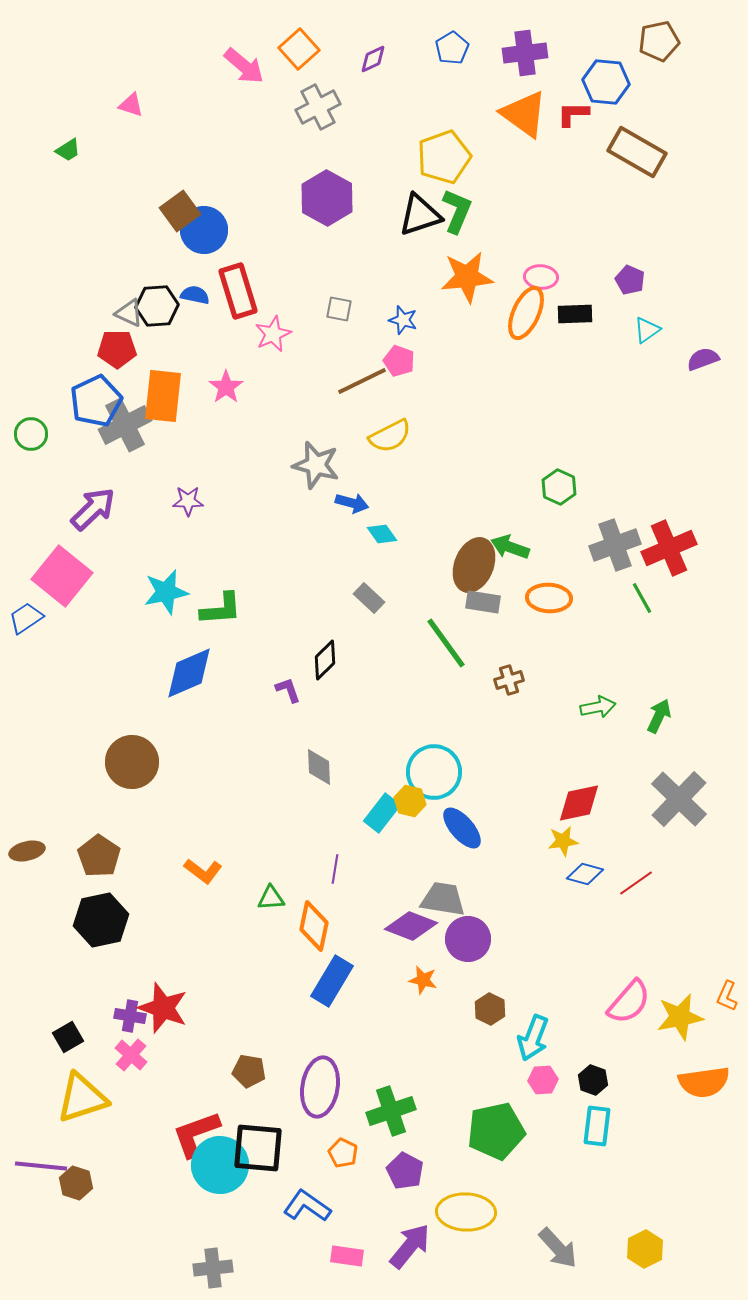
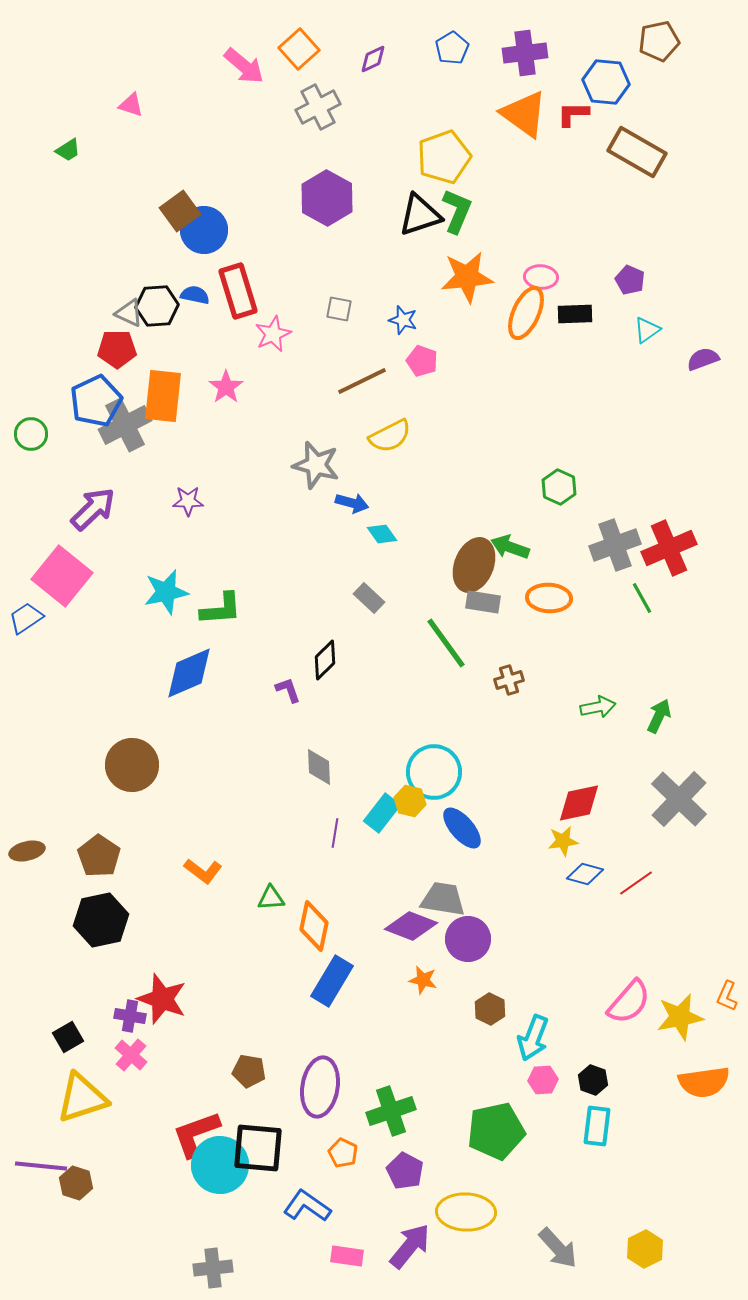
pink pentagon at (399, 361): moved 23 px right
brown circle at (132, 762): moved 3 px down
purple line at (335, 869): moved 36 px up
red star at (163, 1008): moved 1 px left, 9 px up
